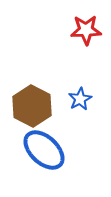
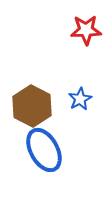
blue ellipse: rotated 18 degrees clockwise
